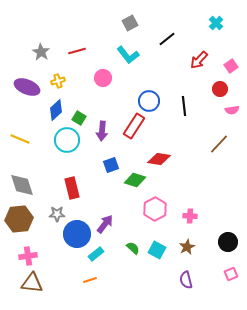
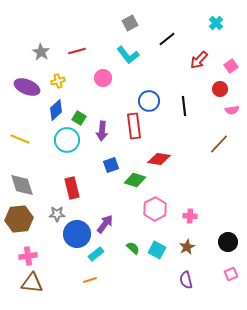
red rectangle at (134, 126): rotated 40 degrees counterclockwise
